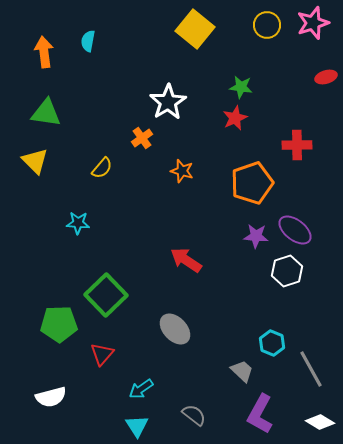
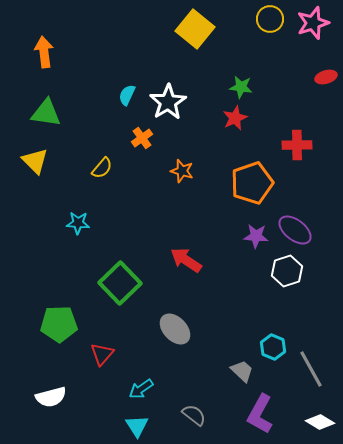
yellow circle: moved 3 px right, 6 px up
cyan semicircle: moved 39 px right, 54 px down; rotated 15 degrees clockwise
green square: moved 14 px right, 12 px up
cyan hexagon: moved 1 px right, 4 px down
